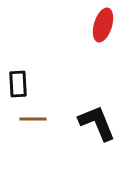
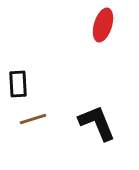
brown line: rotated 16 degrees counterclockwise
